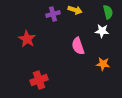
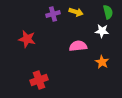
yellow arrow: moved 1 px right, 2 px down
red star: rotated 18 degrees counterclockwise
pink semicircle: rotated 102 degrees clockwise
orange star: moved 1 px left, 2 px up; rotated 24 degrees clockwise
